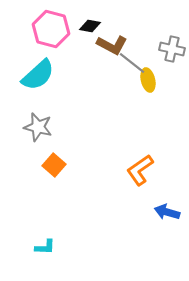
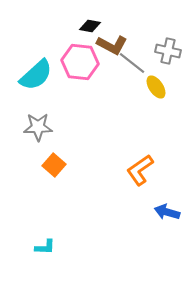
pink hexagon: moved 29 px right, 33 px down; rotated 9 degrees counterclockwise
gray cross: moved 4 px left, 2 px down
cyan semicircle: moved 2 px left
yellow ellipse: moved 8 px right, 7 px down; rotated 20 degrees counterclockwise
gray star: rotated 16 degrees counterclockwise
